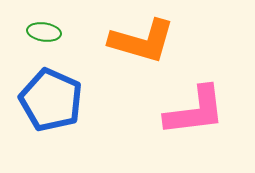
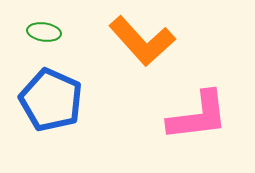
orange L-shape: rotated 32 degrees clockwise
pink L-shape: moved 3 px right, 5 px down
